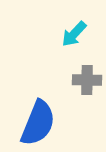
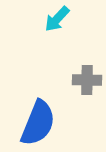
cyan arrow: moved 17 px left, 15 px up
